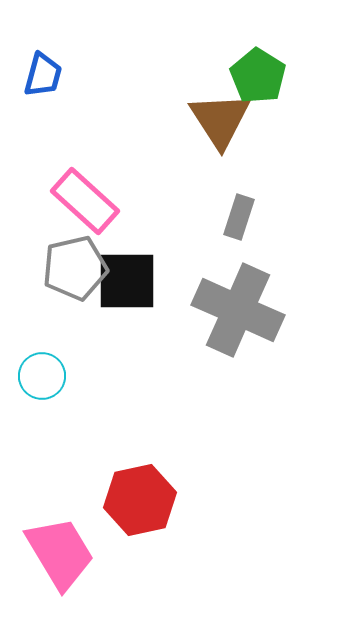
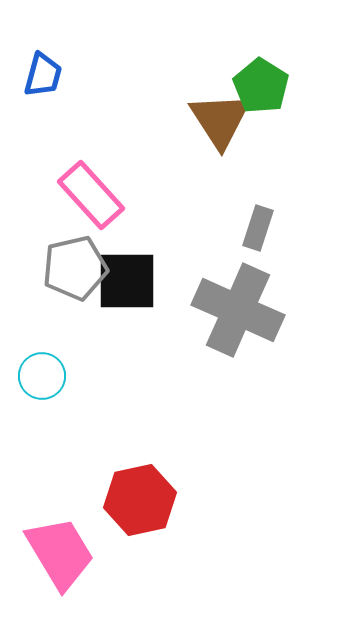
green pentagon: moved 3 px right, 10 px down
pink rectangle: moved 6 px right, 6 px up; rotated 6 degrees clockwise
gray rectangle: moved 19 px right, 11 px down
